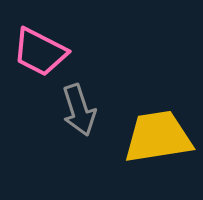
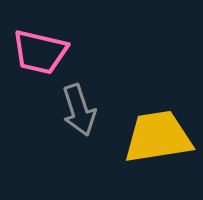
pink trapezoid: rotated 14 degrees counterclockwise
